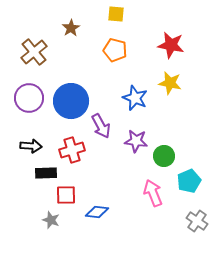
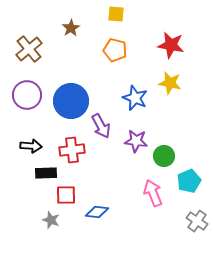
brown cross: moved 5 px left, 3 px up
purple circle: moved 2 px left, 3 px up
red cross: rotated 10 degrees clockwise
